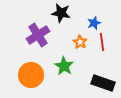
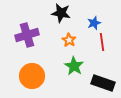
purple cross: moved 11 px left; rotated 15 degrees clockwise
orange star: moved 11 px left, 2 px up
green star: moved 10 px right
orange circle: moved 1 px right, 1 px down
